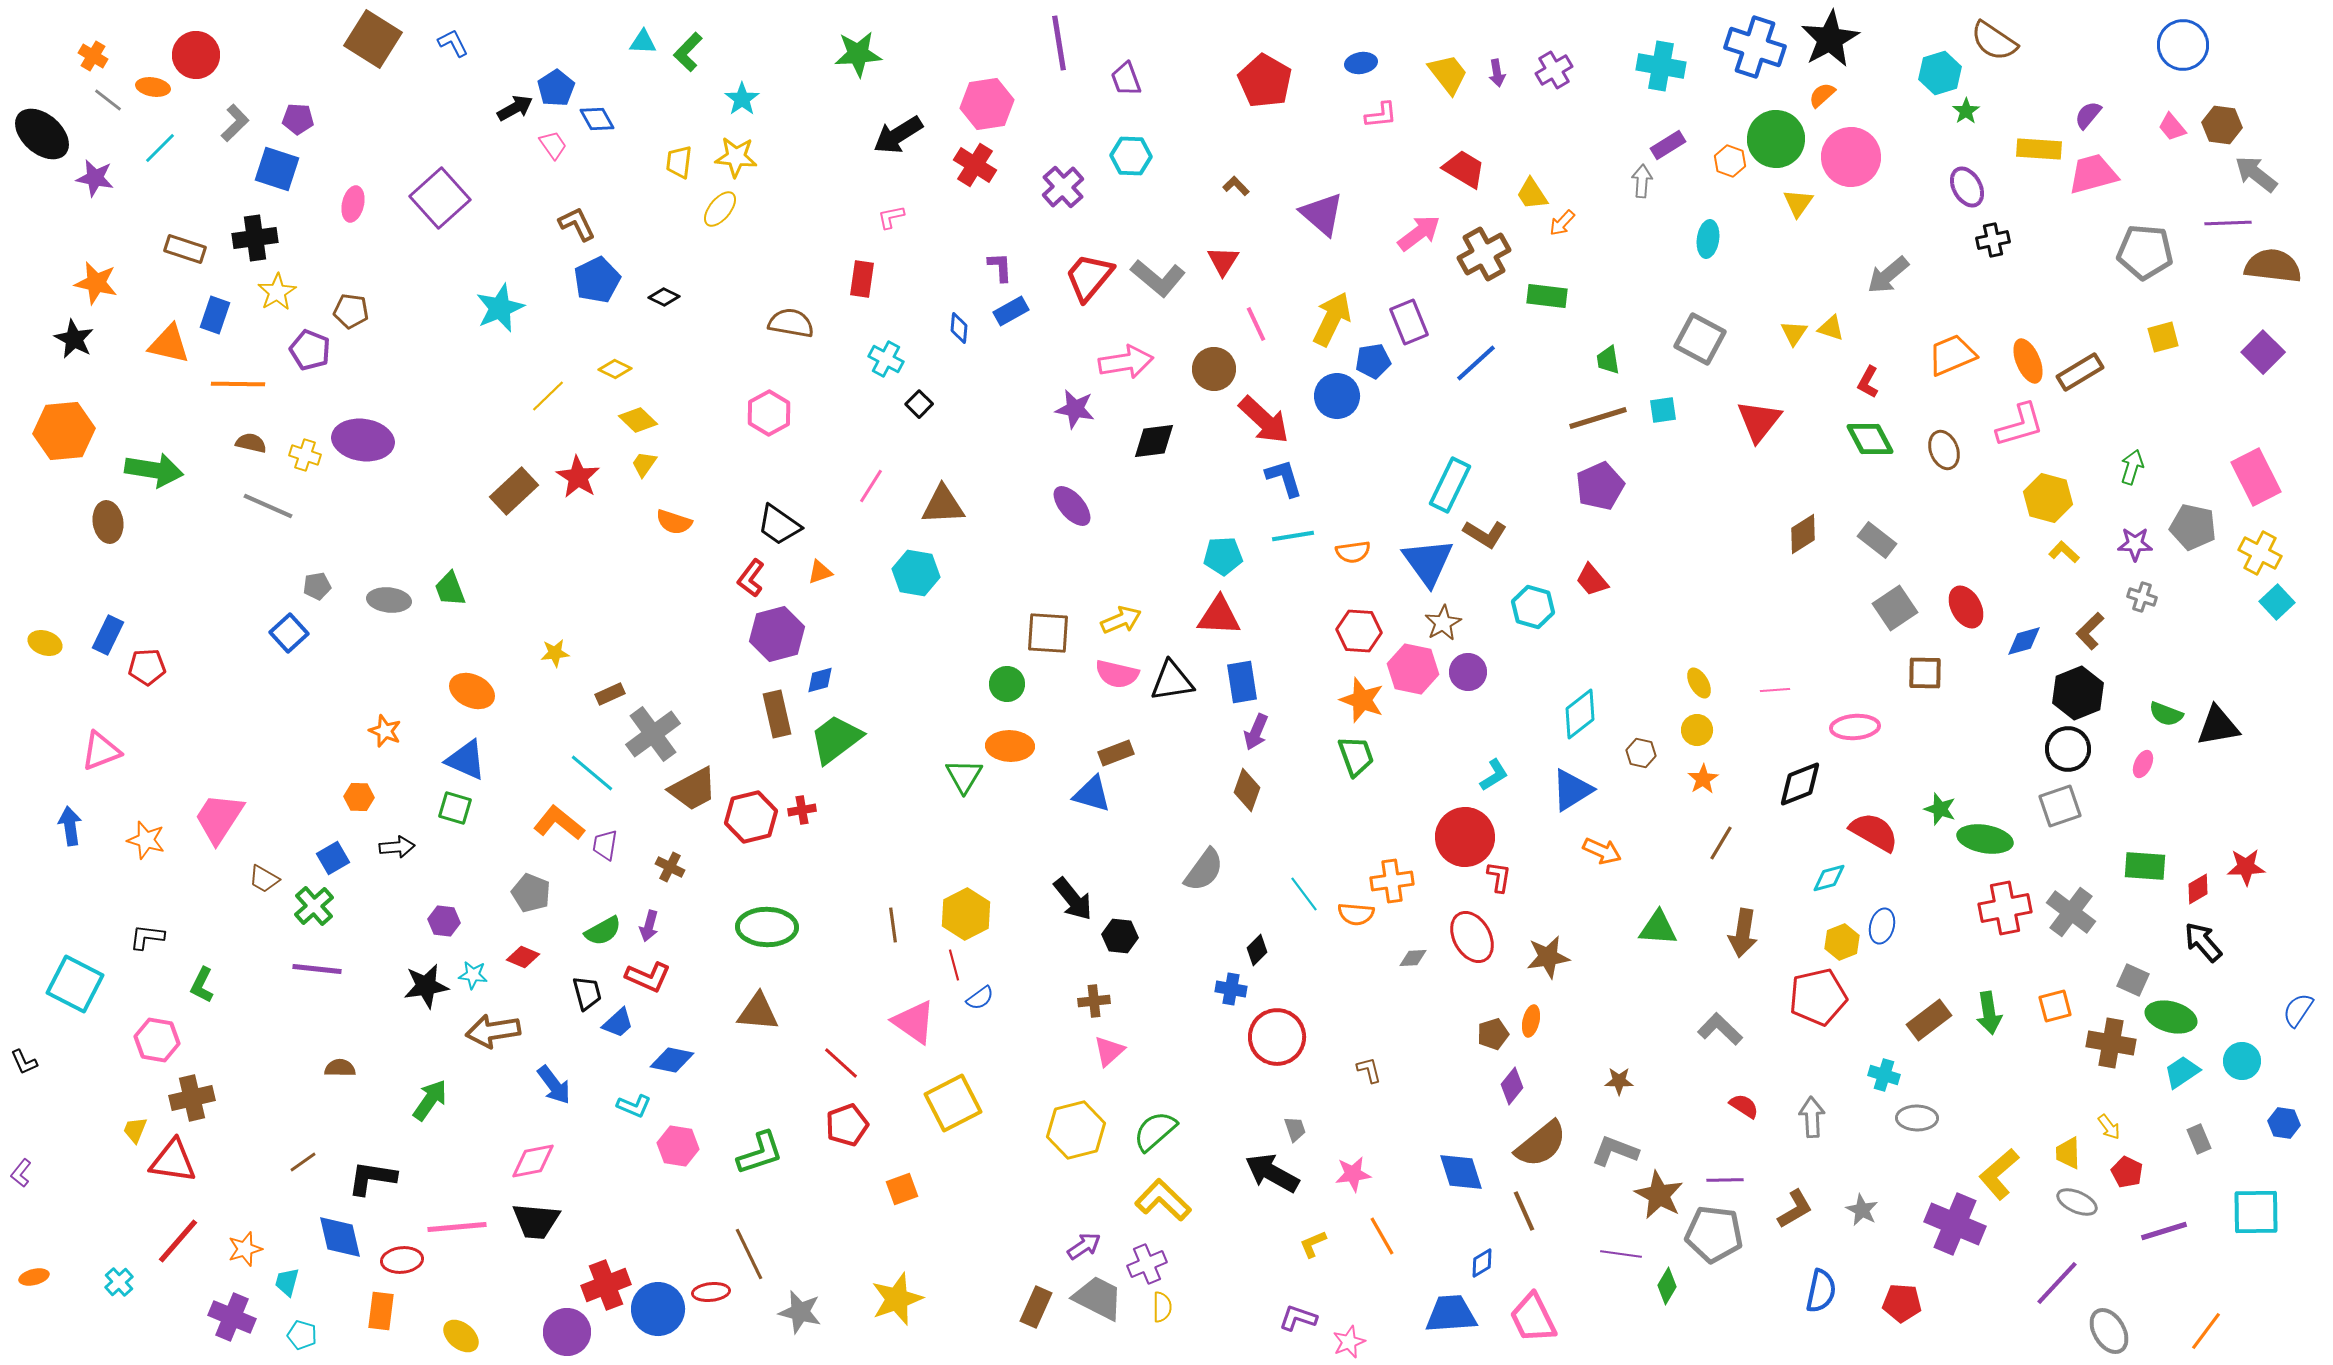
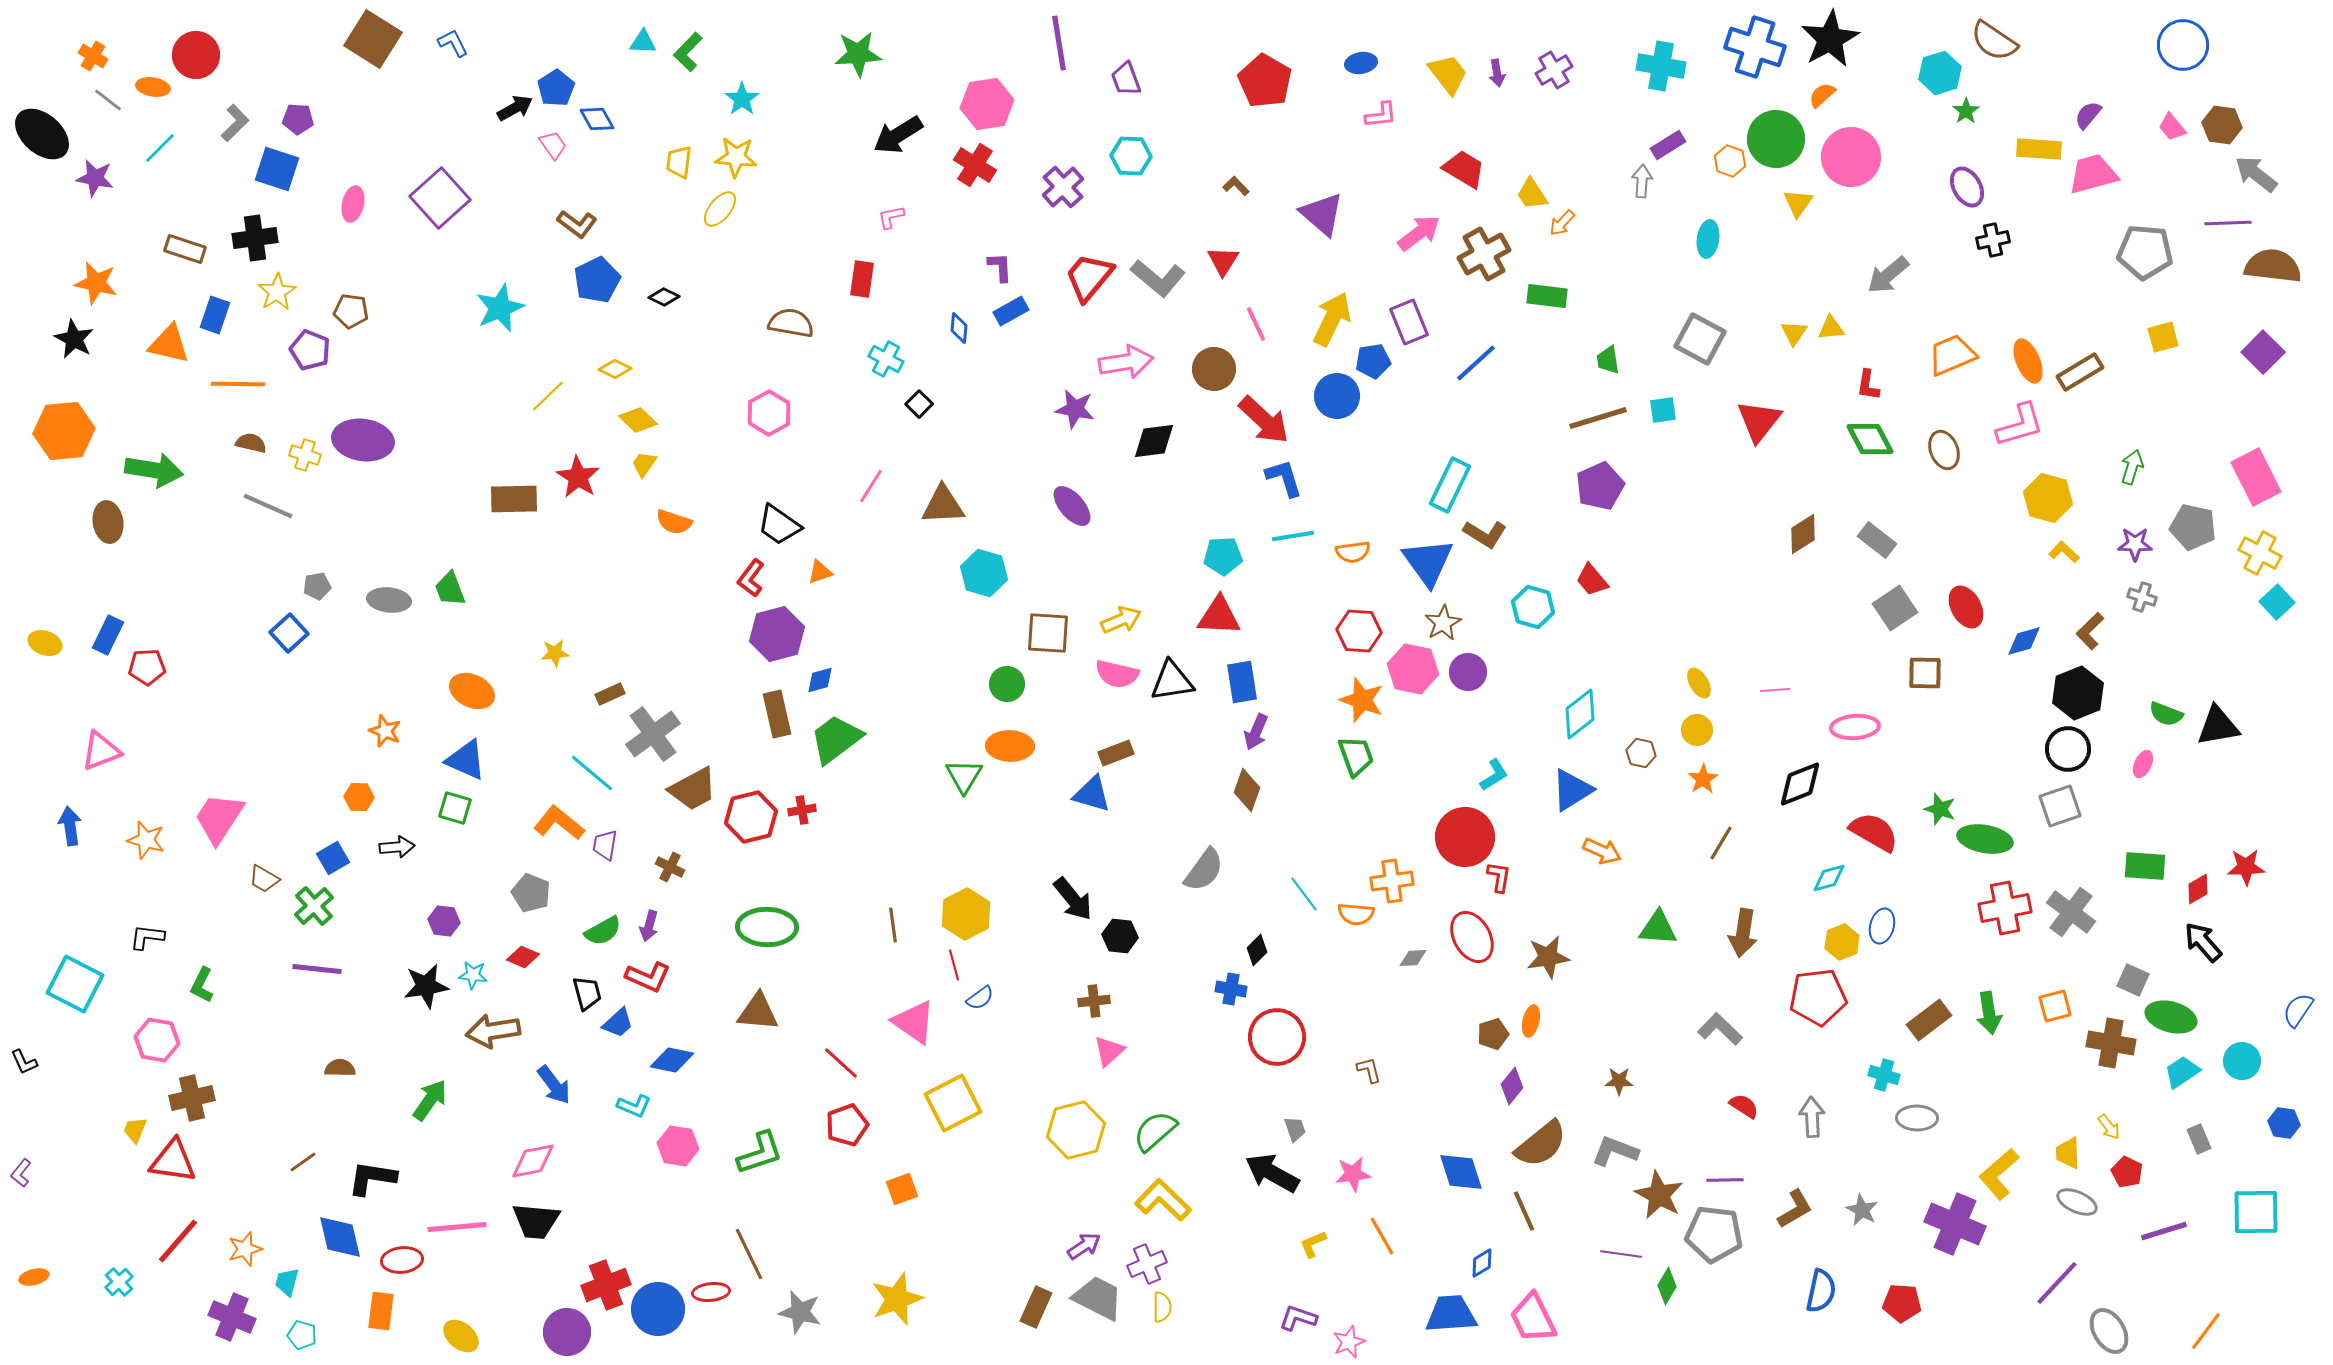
brown L-shape at (577, 224): rotated 153 degrees clockwise
yellow triangle at (1831, 328): rotated 24 degrees counterclockwise
red L-shape at (1868, 382): moved 3 px down; rotated 20 degrees counterclockwise
brown rectangle at (514, 491): moved 8 px down; rotated 42 degrees clockwise
cyan hexagon at (916, 573): moved 68 px right; rotated 6 degrees clockwise
red pentagon at (1818, 997): rotated 6 degrees clockwise
